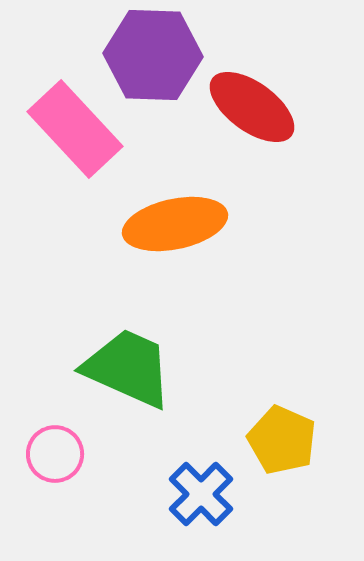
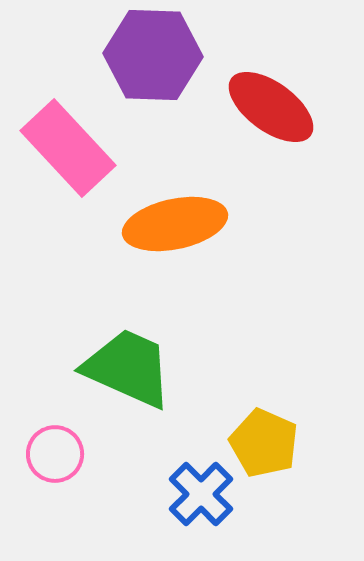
red ellipse: moved 19 px right
pink rectangle: moved 7 px left, 19 px down
yellow pentagon: moved 18 px left, 3 px down
